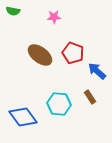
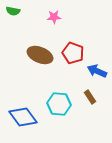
brown ellipse: rotated 15 degrees counterclockwise
blue arrow: rotated 18 degrees counterclockwise
